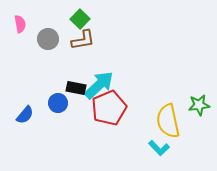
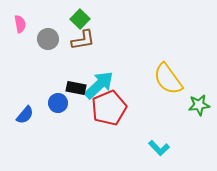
yellow semicircle: moved 42 px up; rotated 24 degrees counterclockwise
